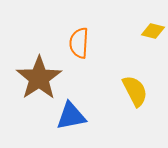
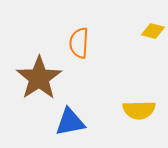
yellow semicircle: moved 4 px right, 19 px down; rotated 116 degrees clockwise
blue triangle: moved 1 px left, 6 px down
